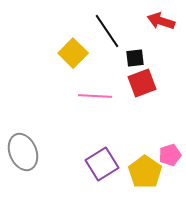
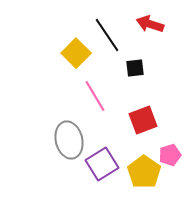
red arrow: moved 11 px left, 3 px down
black line: moved 4 px down
yellow square: moved 3 px right
black square: moved 10 px down
red square: moved 1 px right, 37 px down
pink line: rotated 56 degrees clockwise
gray ellipse: moved 46 px right, 12 px up; rotated 9 degrees clockwise
yellow pentagon: moved 1 px left
